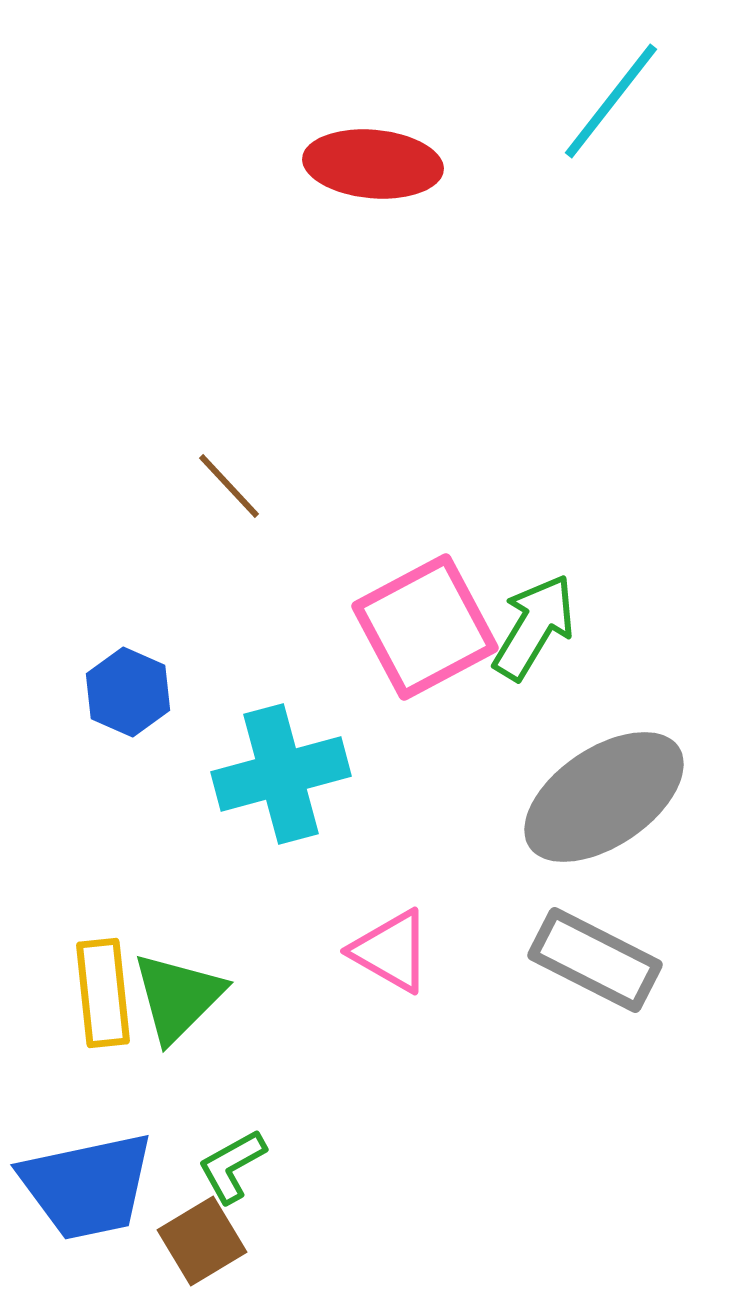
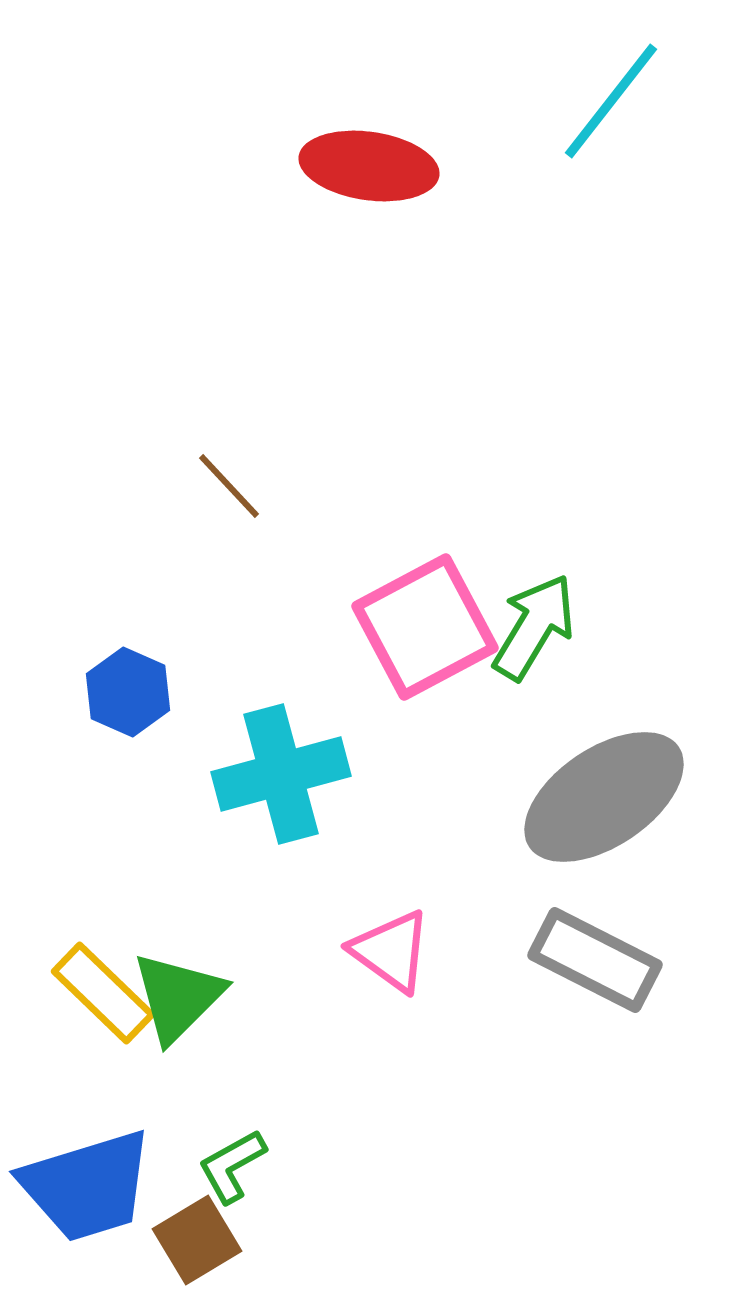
red ellipse: moved 4 px left, 2 px down; rotated 3 degrees clockwise
pink triangle: rotated 6 degrees clockwise
yellow rectangle: rotated 40 degrees counterclockwise
blue trapezoid: rotated 5 degrees counterclockwise
brown square: moved 5 px left, 1 px up
